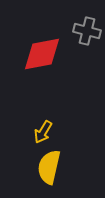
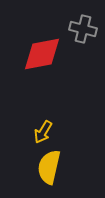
gray cross: moved 4 px left, 2 px up
